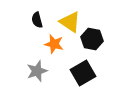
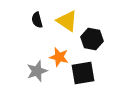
yellow triangle: moved 3 px left, 1 px up
orange star: moved 5 px right, 13 px down
black square: rotated 20 degrees clockwise
